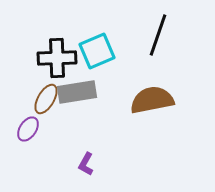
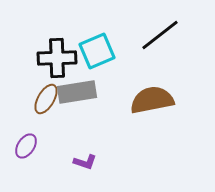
black line: moved 2 px right; rotated 33 degrees clockwise
purple ellipse: moved 2 px left, 17 px down
purple L-shape: moved 1 px left, 2 px up; rotated 100 degrees counterclockwise
